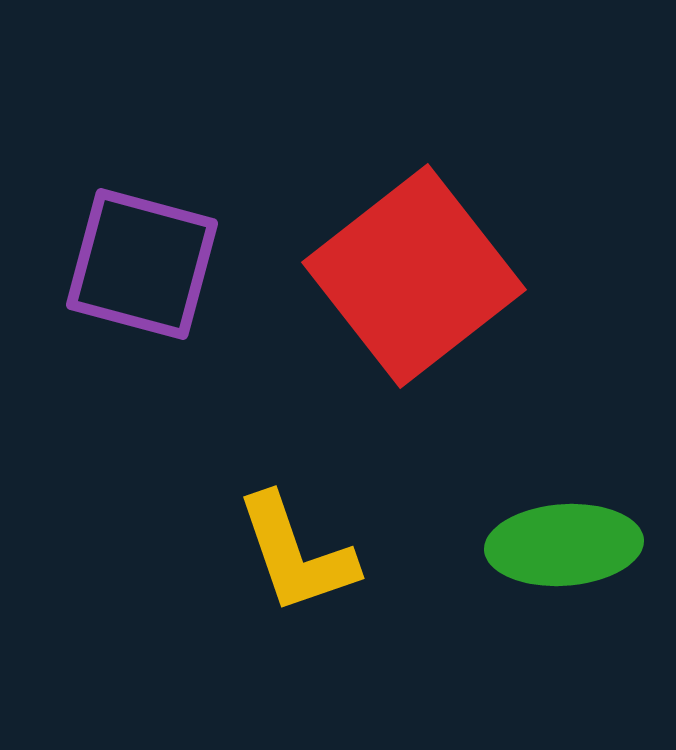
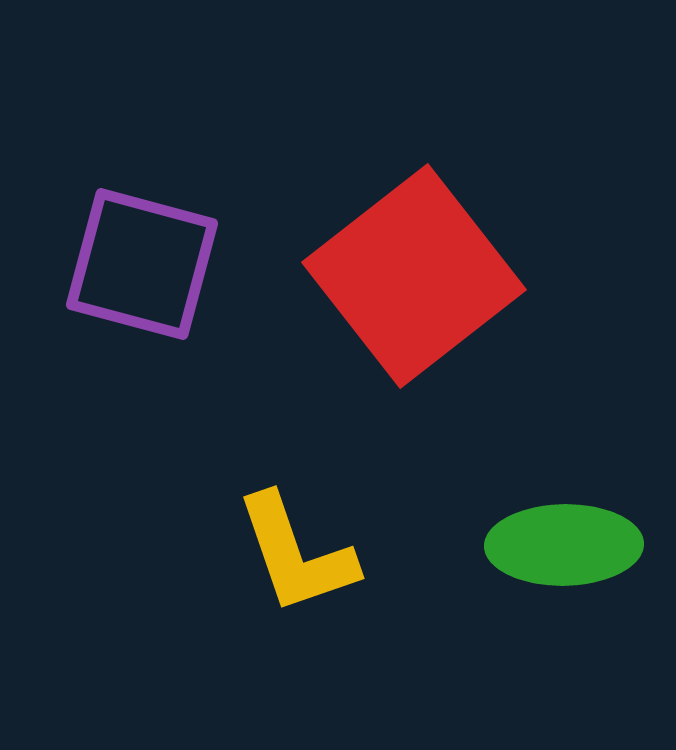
green ellipse: rotated 3 degrees clockwise
